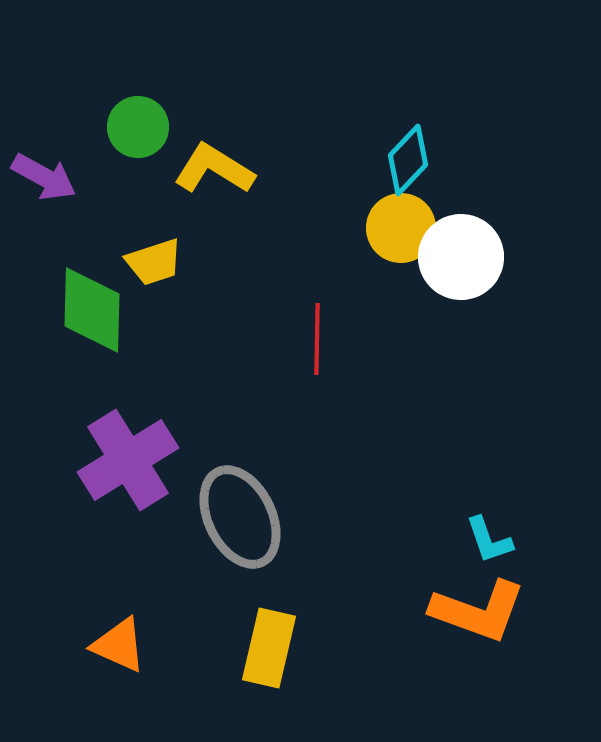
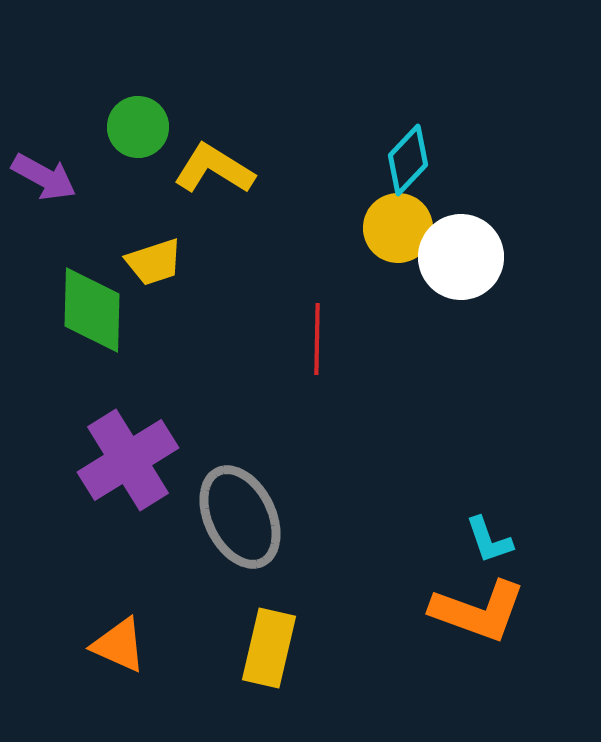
yellow circle: moved 3 px left
